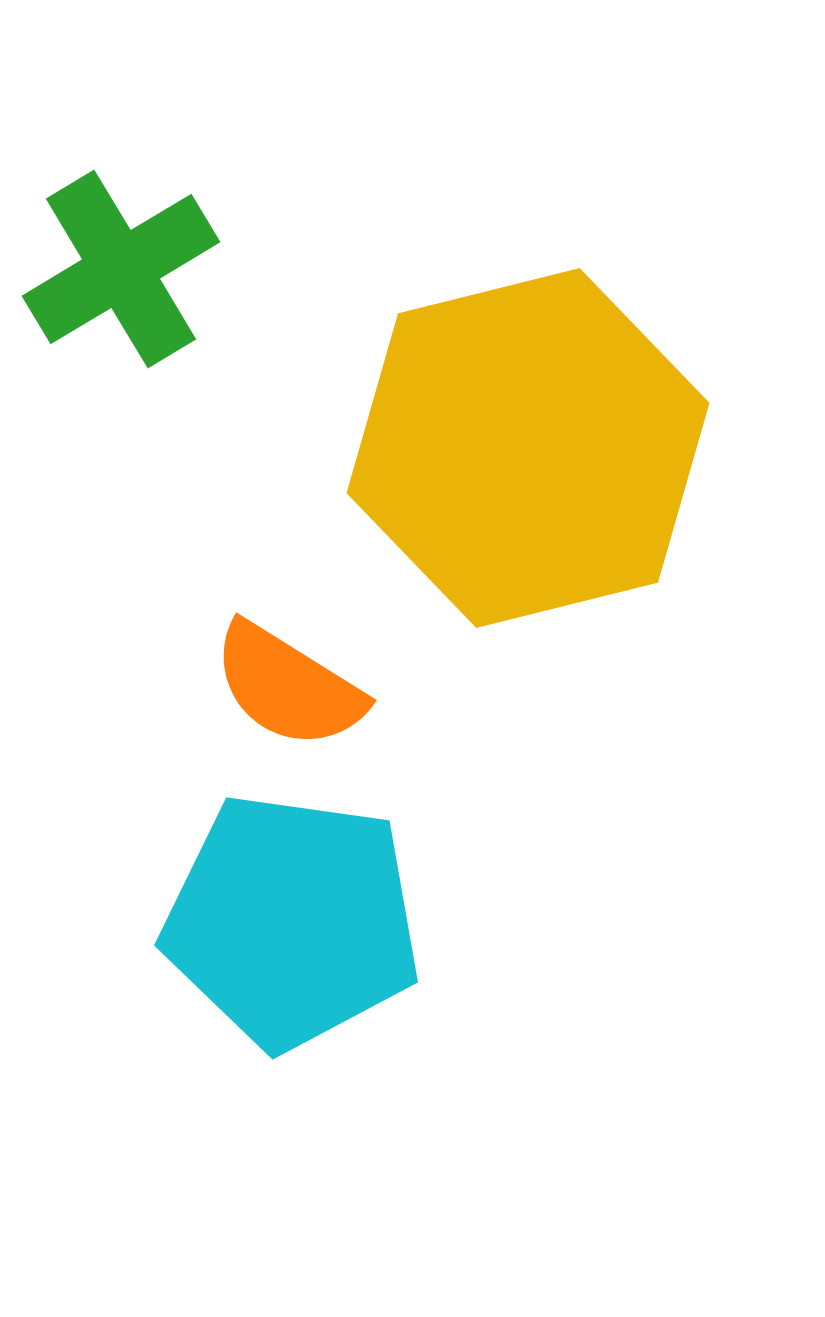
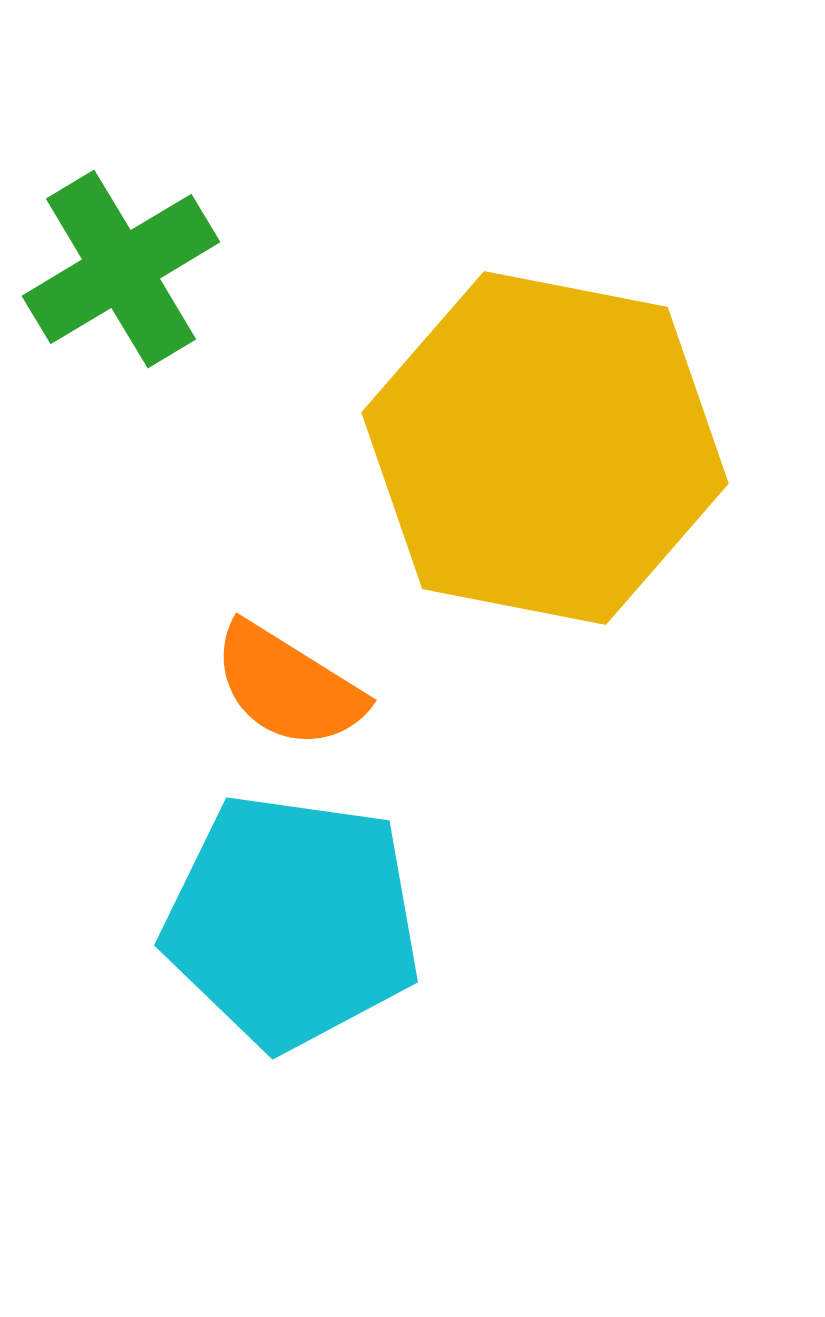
yellow hexagon: moved 17 px right; rotated 25 degrees clockwise
